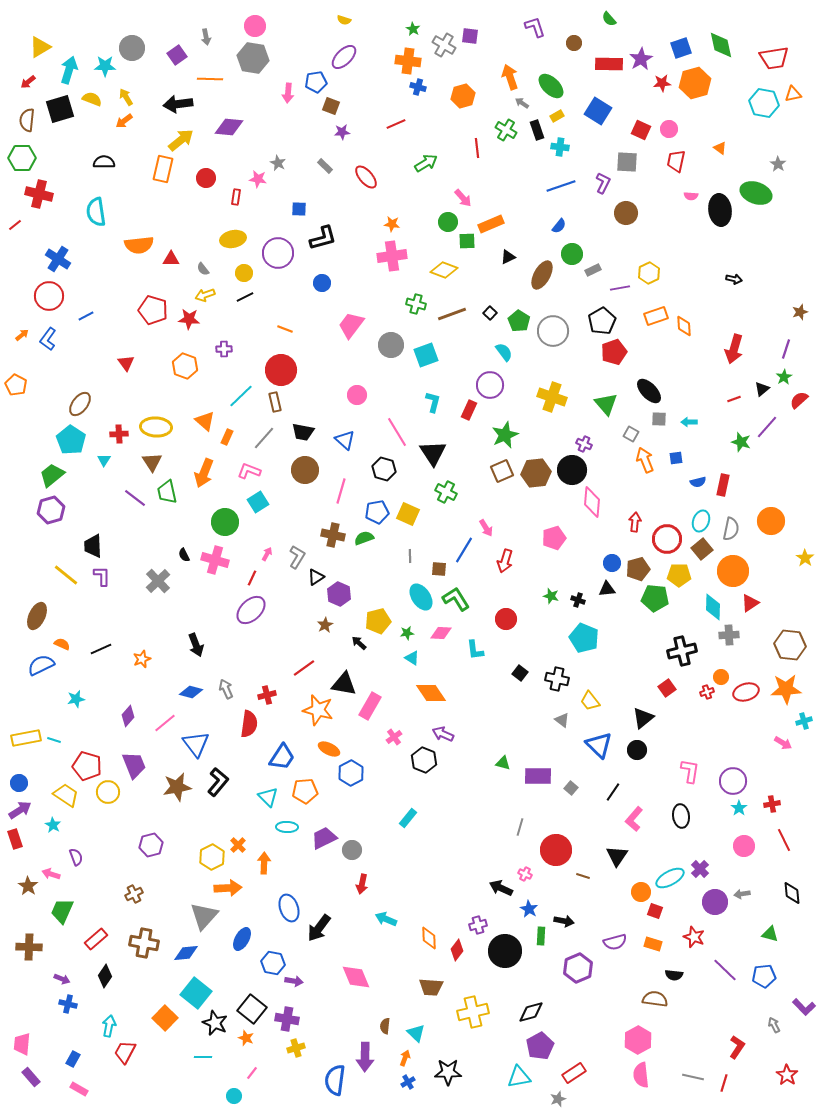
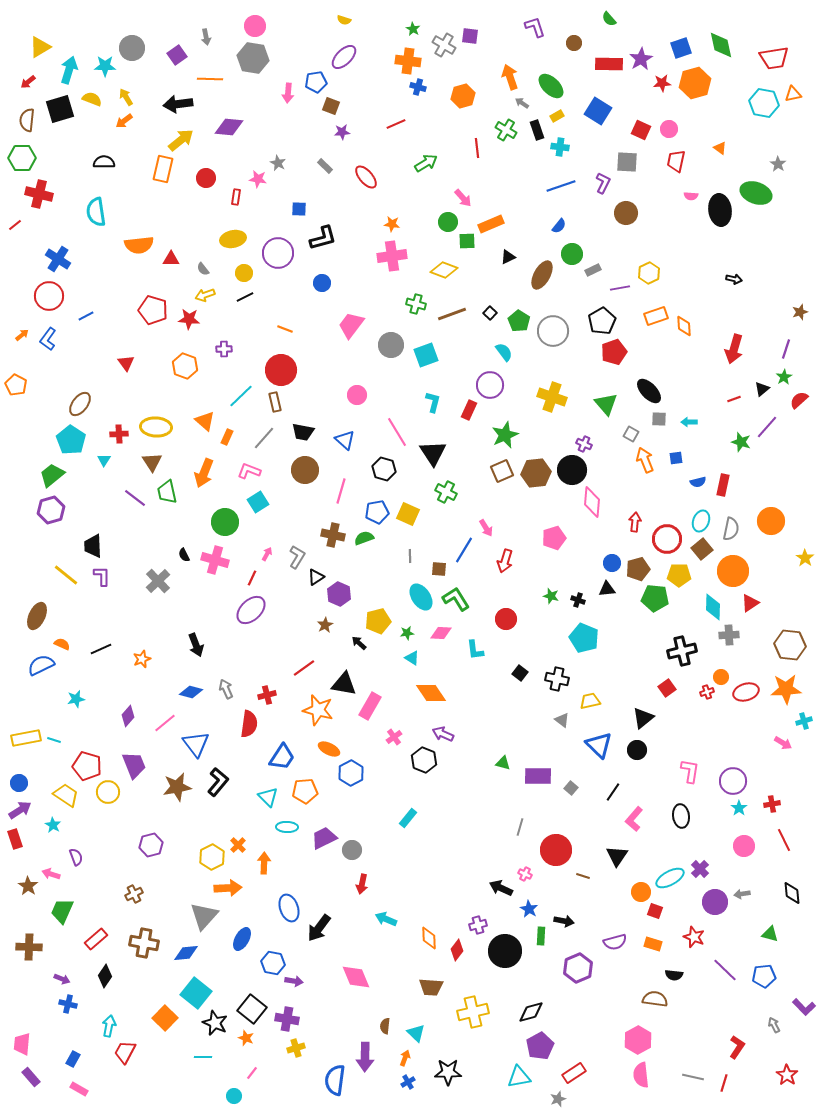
yellow trapezoid at (590, 701): rotated 115 degrees clockwise
